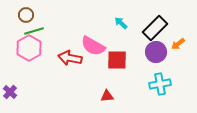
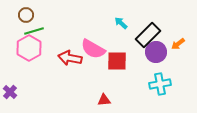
black rectangle: moved 7 px left, 7 px down
pink semicircle: moved 3 px down
red square: moved 1 px down
red triangle: moved 3 px left, 4 px down
